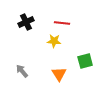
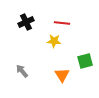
orange triangle: moved 3 px right, 1 px down
